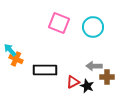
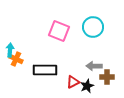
pink square: moved 8 px down
cyan arrow: rotated 48 degrees clockwise
black star: rotated 24 degrees clockwise
